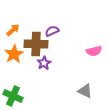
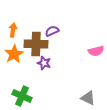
orange arrow: rotated 40 degrees counterclockwise
pink semicircle: moved 2 px right
purple star: rotated 24 degrees counterclockwise
gray triangle: moved 3 px right, 7 px down
green cross: moved 9 px right
